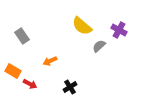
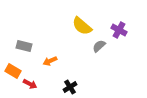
gray rectangle: moved 2 px right, 10 px down; rotated 42 degrees counterclockwise
